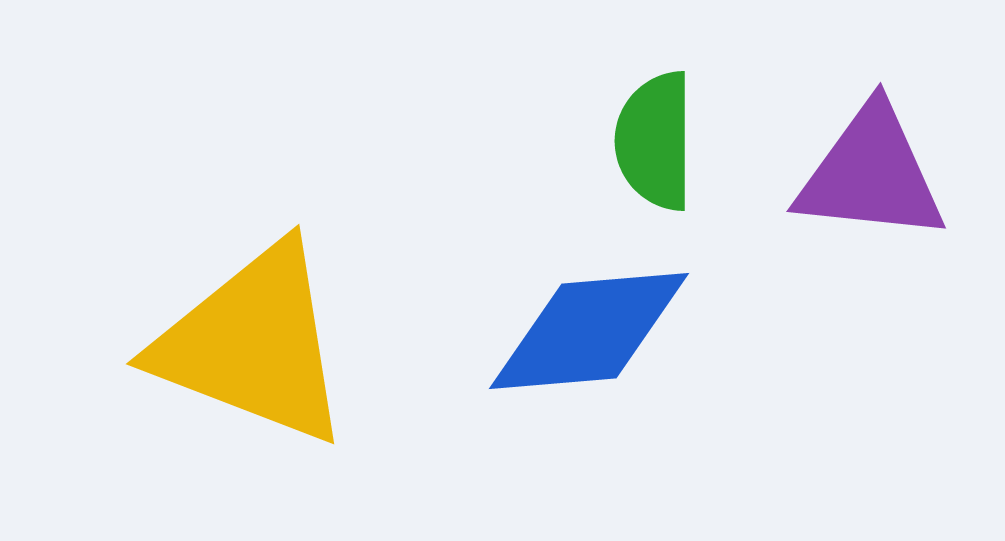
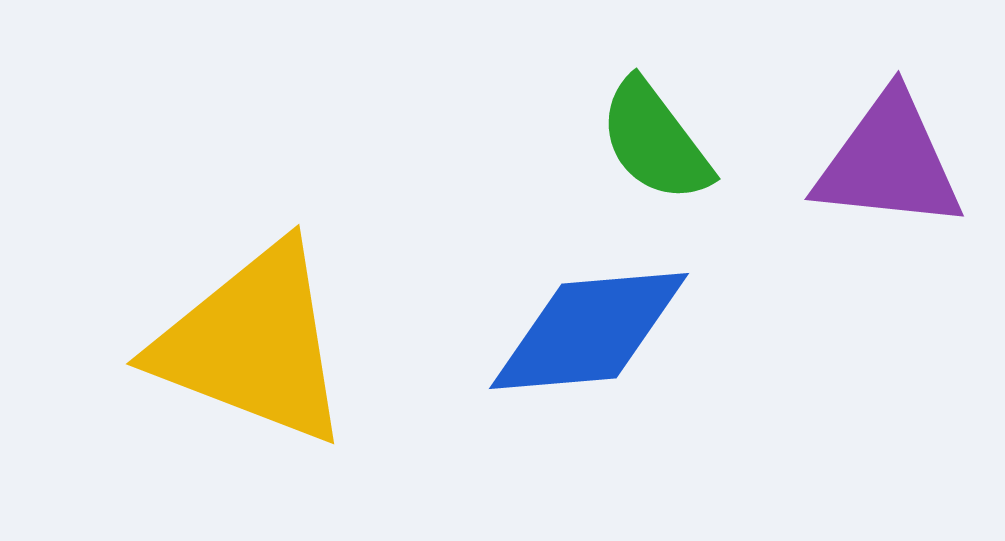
green semicircle: rotated 37 degrees counterclockwise
purple triangle: moved 18 px right, 12 px up
